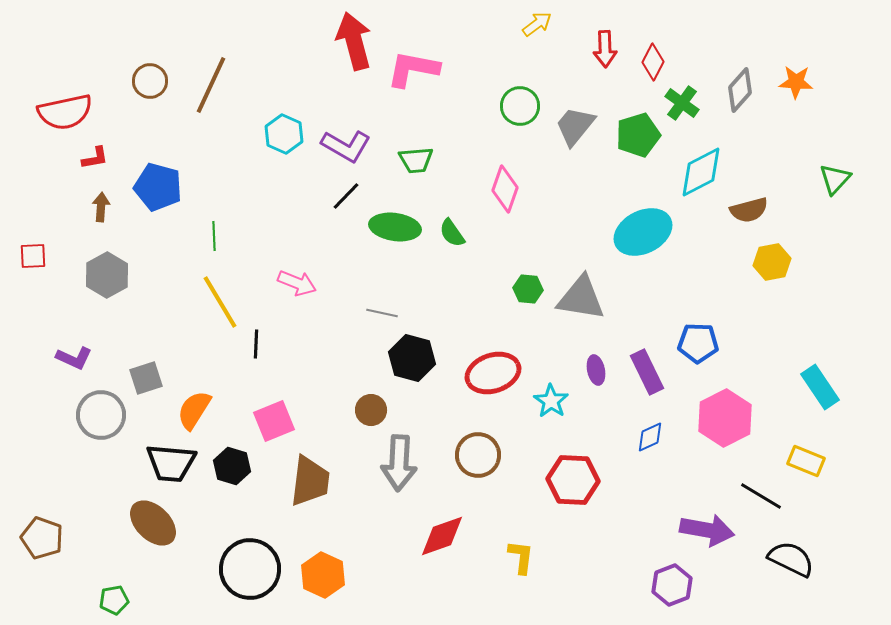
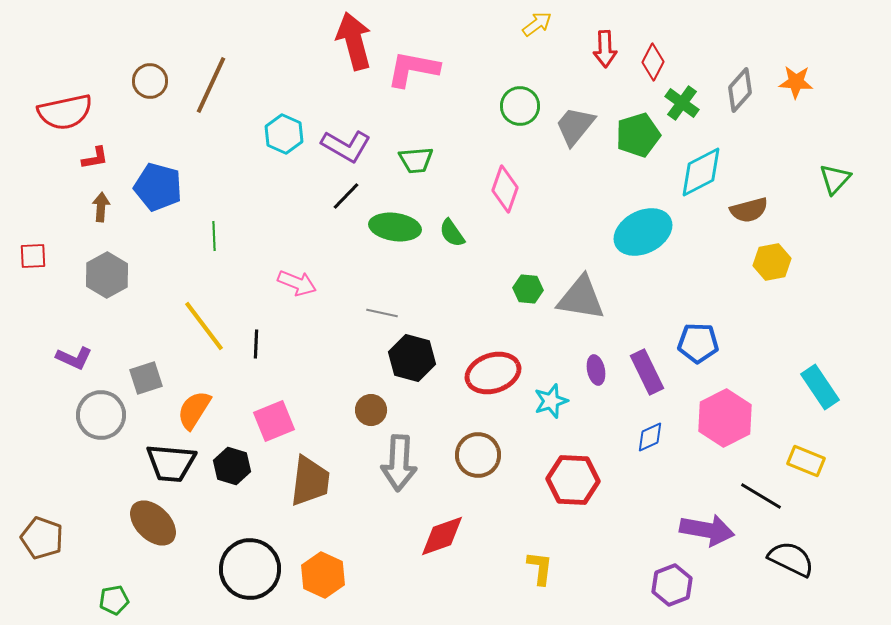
yellow line at (220, 302): moved 16 px left, 24 px down; rotated 6 degrees counterclockwise
cyan star at (551, 401): rotated 20 degrees clockwise
yellow L-shape at (521, 557): moved 19 px right, 11 px down
